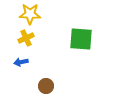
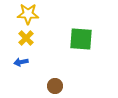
yellow star: moved 2 px left
yellow cross: rotated 21 degrees counterclockwise
brown circle: moved 9 px right
